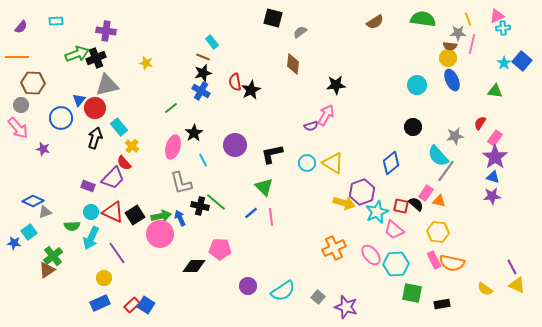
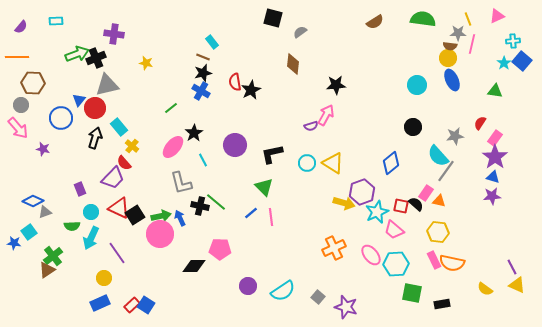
cyan cross at (503, 28): moved 10 px right, 13 px down
purple cross at (106, 31): moved 8 px right, 3 px down
pink ellipse at (173, 147): rotated 25 degrees clockwise
purple rectangle at (88, 186): moved 8 px left, 3 px down; rotated 48 degrees clockwise
red triangle at (113, 212): moved 6 px right, 4 px up
